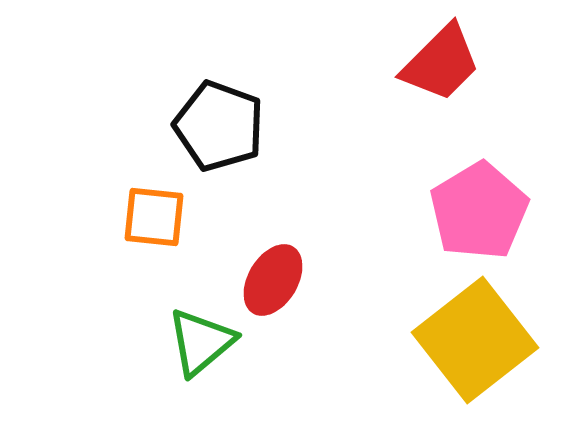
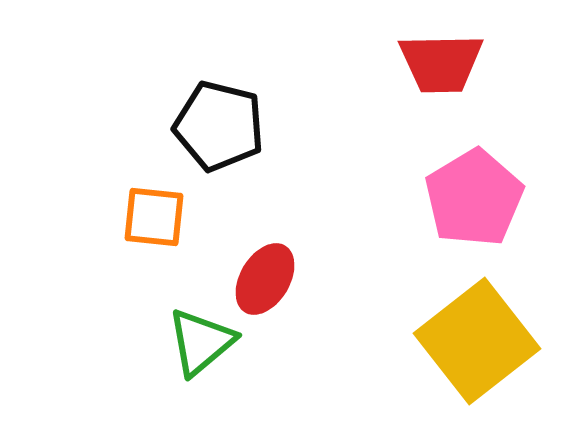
red trapezoid: rotated 44 degrees clockwise
black pentagon: rotated 6 degrees counterclockwise
pink pentagon: moved 5 px left, 13 px up
red ellipse: moved 8 px left, 1 px up
yellow square: moved 2 px right, 1 px down
